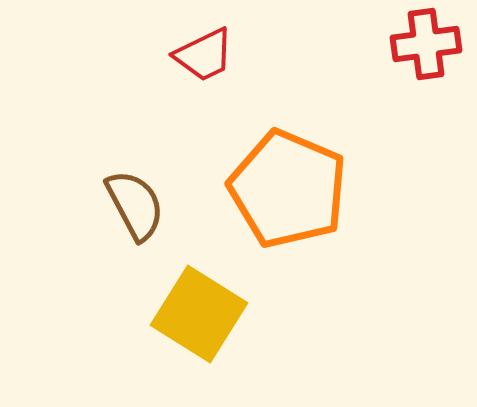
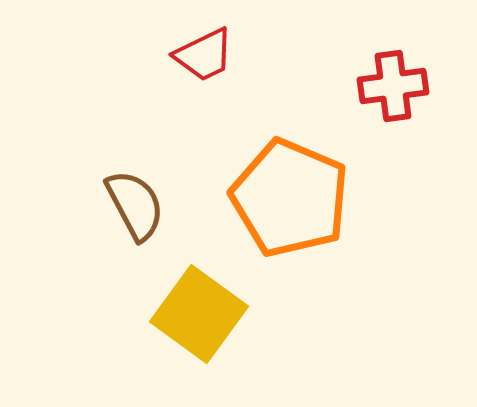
red cross: moved 33 px left, 42 px down
orange pentagon: moved 2 px right, 9 px down
yellow square: rotated 4 degrees clockwise
